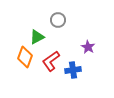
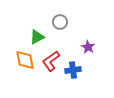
gray circle: moved 2 px right, 2 px down
orange diamond: moved 3 px down; rotated 30 degrees counterclockwise
